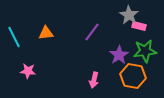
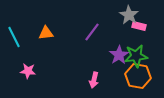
green star: moved 9 px left, 5 px down
orange hexagon: moved 5 px right
